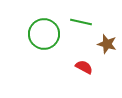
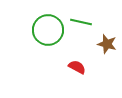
green circle: moved 4 px right, 4 px up
red semicircle: moved 7 px left
